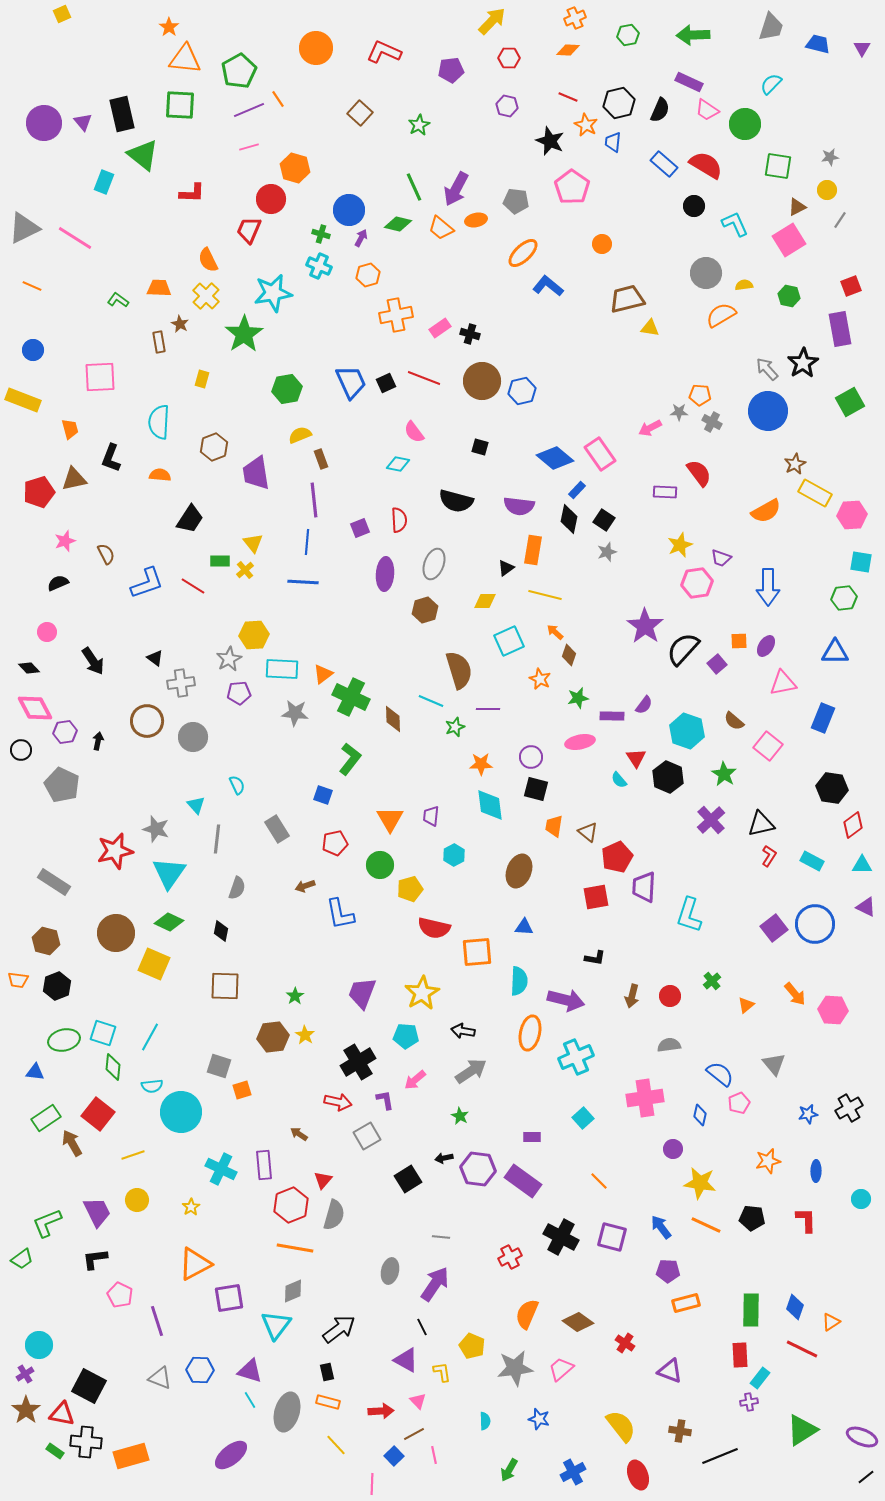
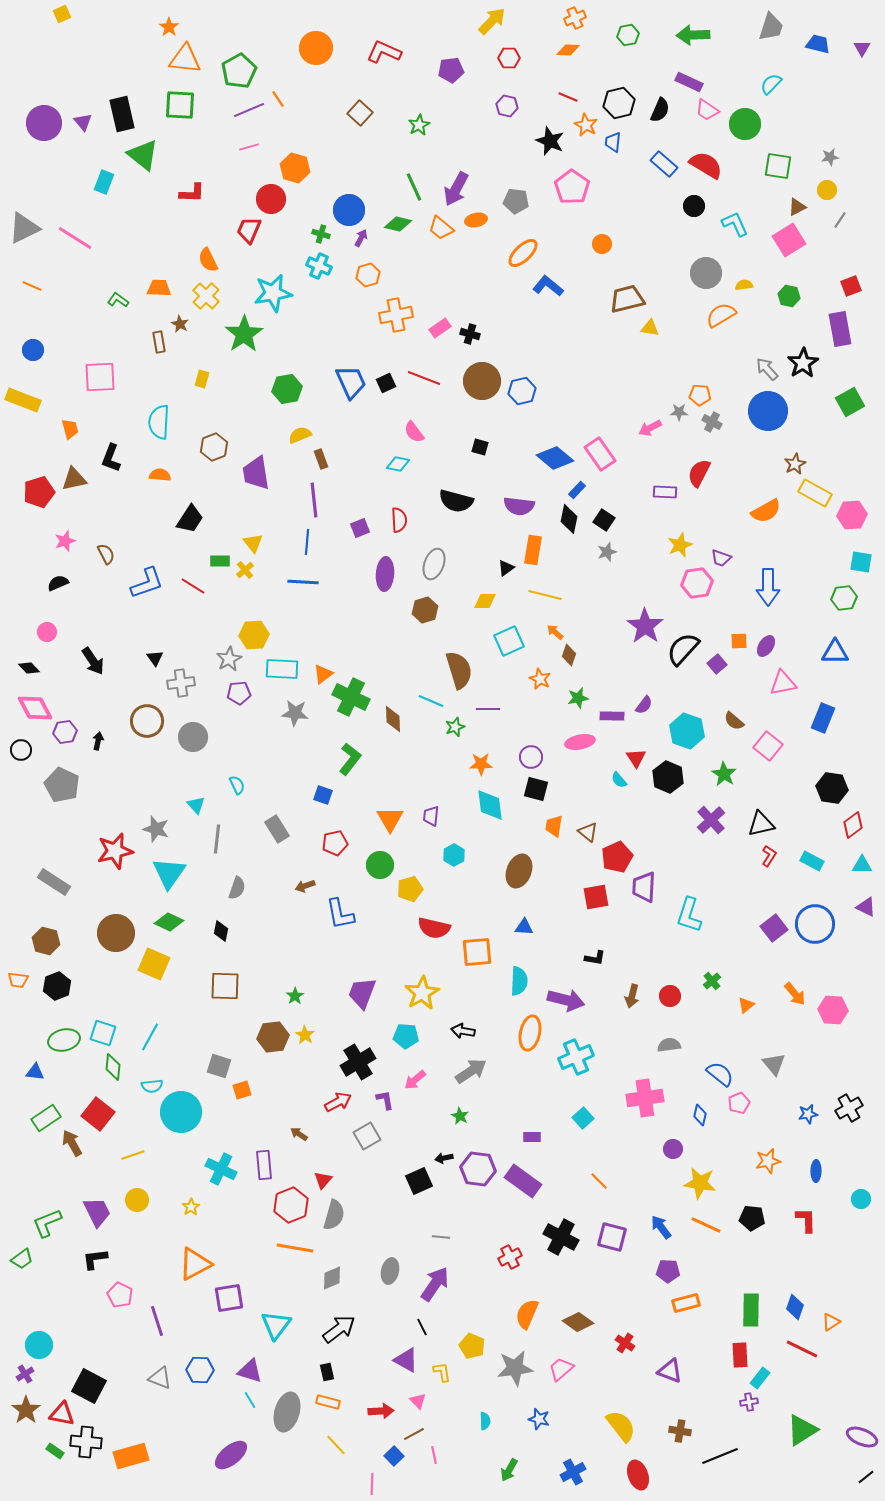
red semicircle at (699, 473): rotated 116 degrees counterclockwise
black triangle at (155, 658): rotated 18 degrees clockwise
red arrow at (338, 1102): rotated 40 degrees counterclockwise
black square at (408, 1179): moved 11 px right, 2 px down; rotated 8 degrees clockwise
gray diamond at (293, 1291): moved 39 px right, 13 px up
